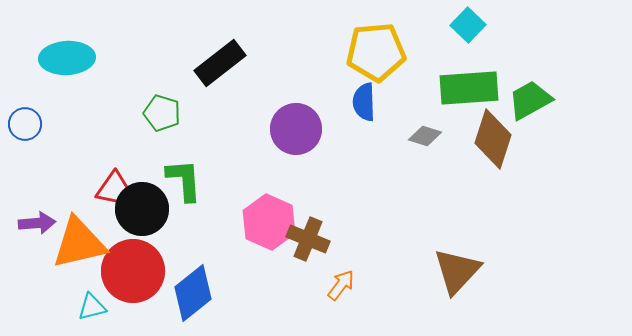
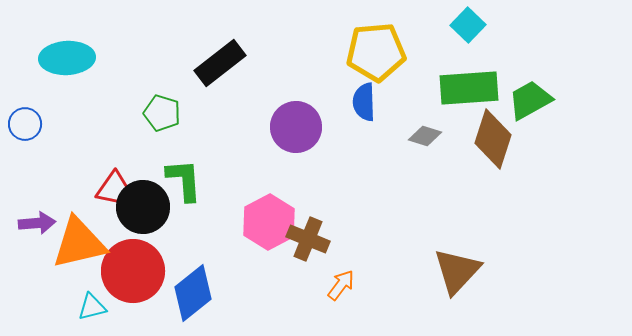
purple circle: moved 2 px up
black circle: moved 1 px right, 2 px up
pink hexagon: rotated 8 degrees clockwise
